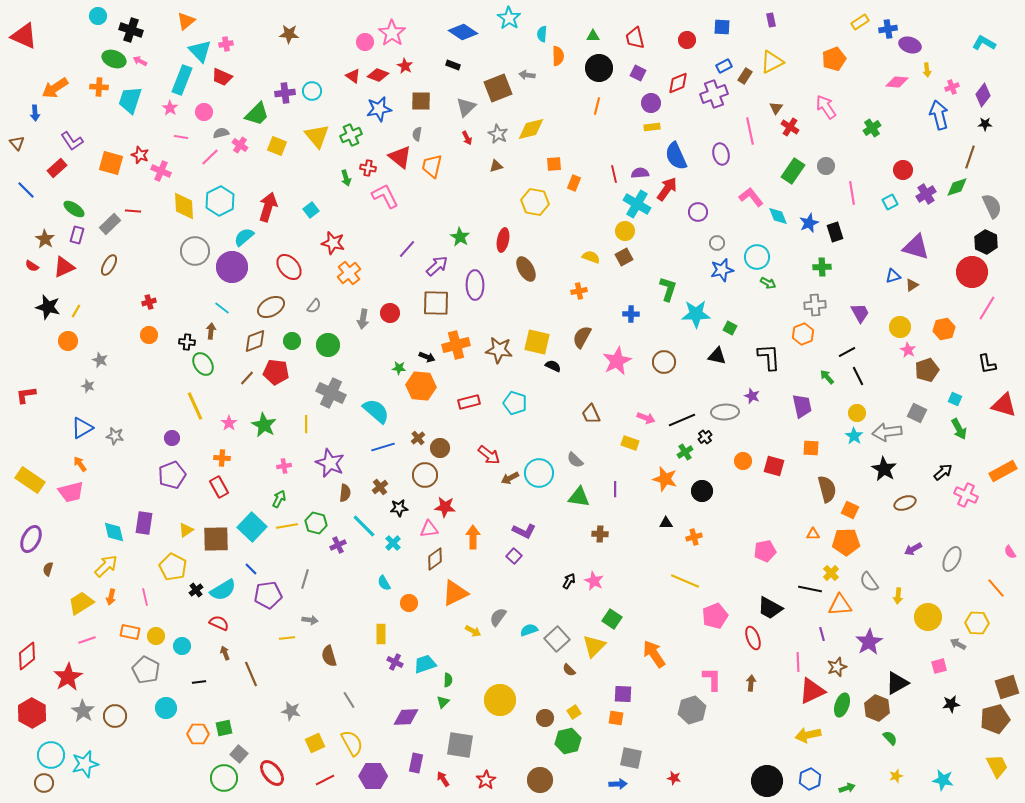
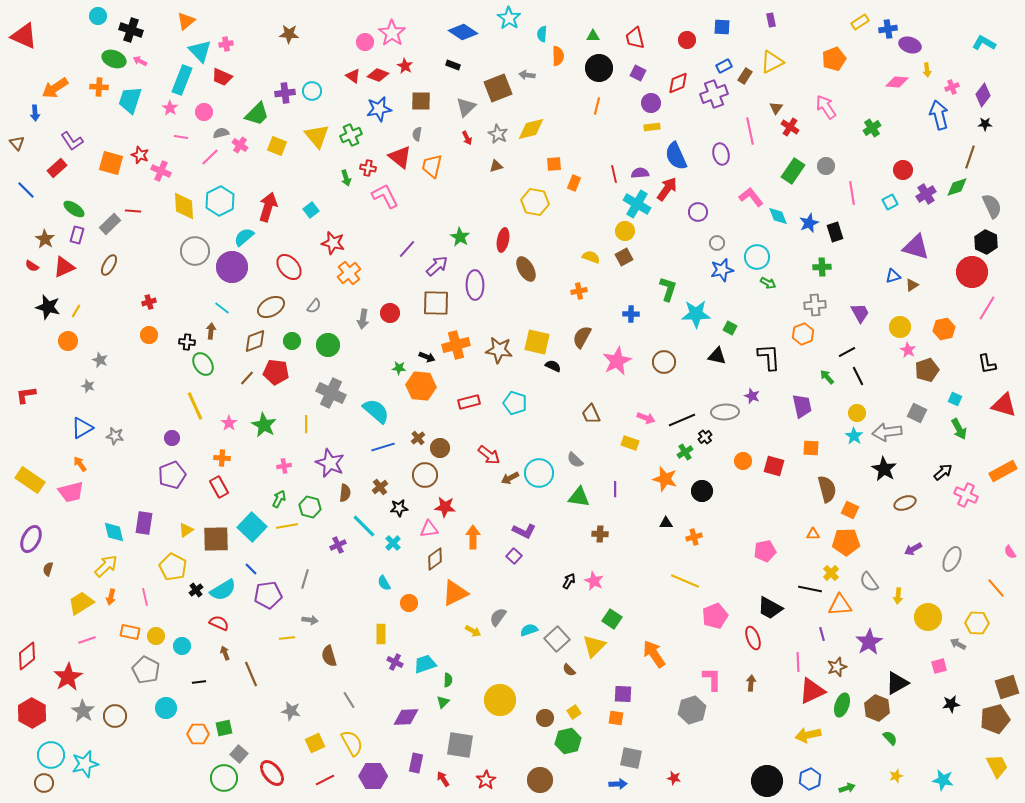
green hexagon at (316, 523): moved 6 px left, 16 px up
